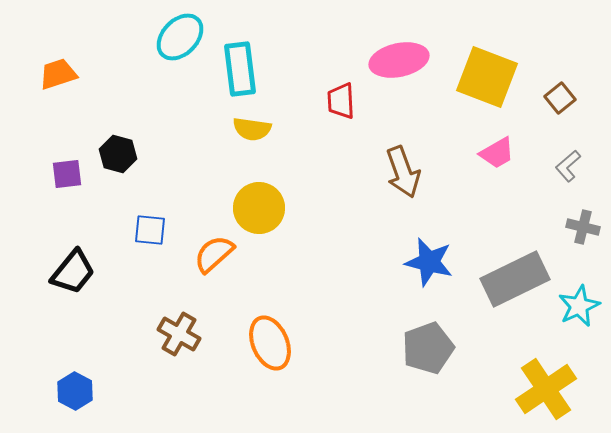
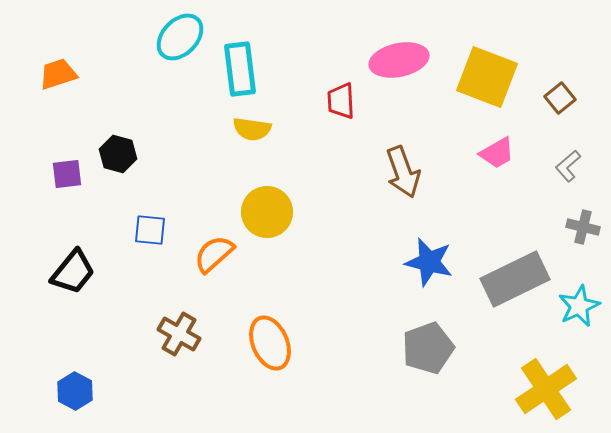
yellow circle: moved 8 px right, 4 px down
